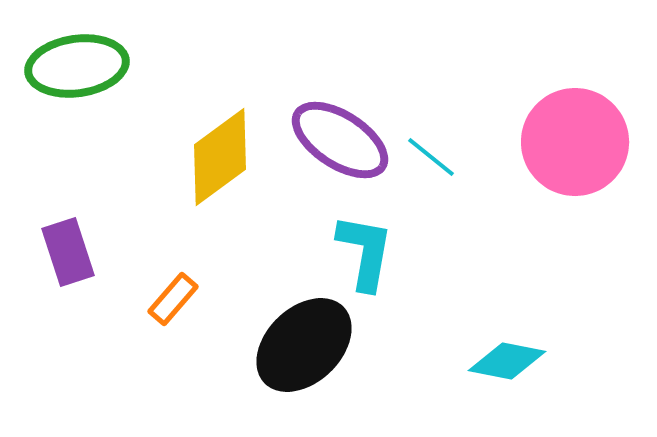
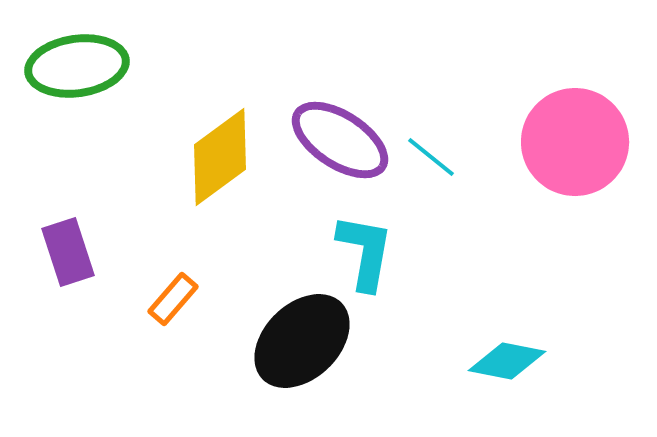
black ellipse: moved 2 px left, 4 px up
